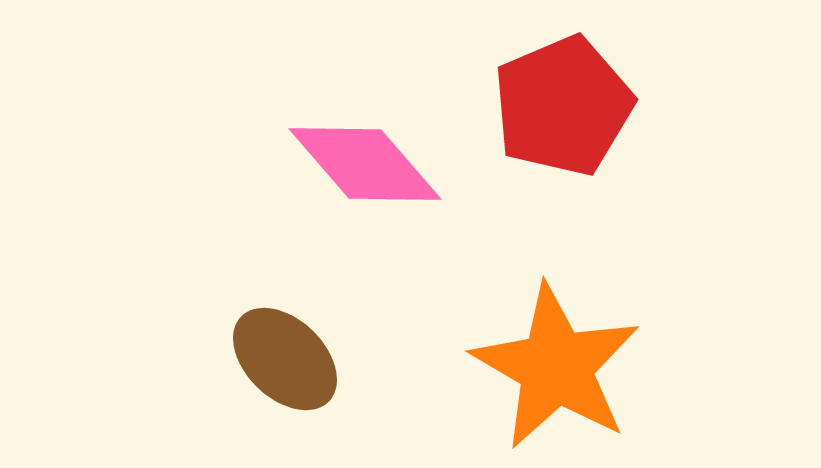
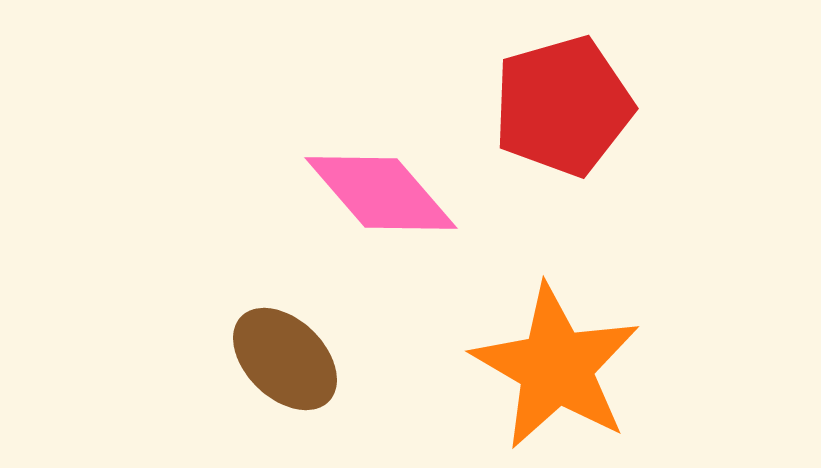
red pentagon: rotated 7 degrees clockwise
pink diamond: moved 16 px right, 29 px down
